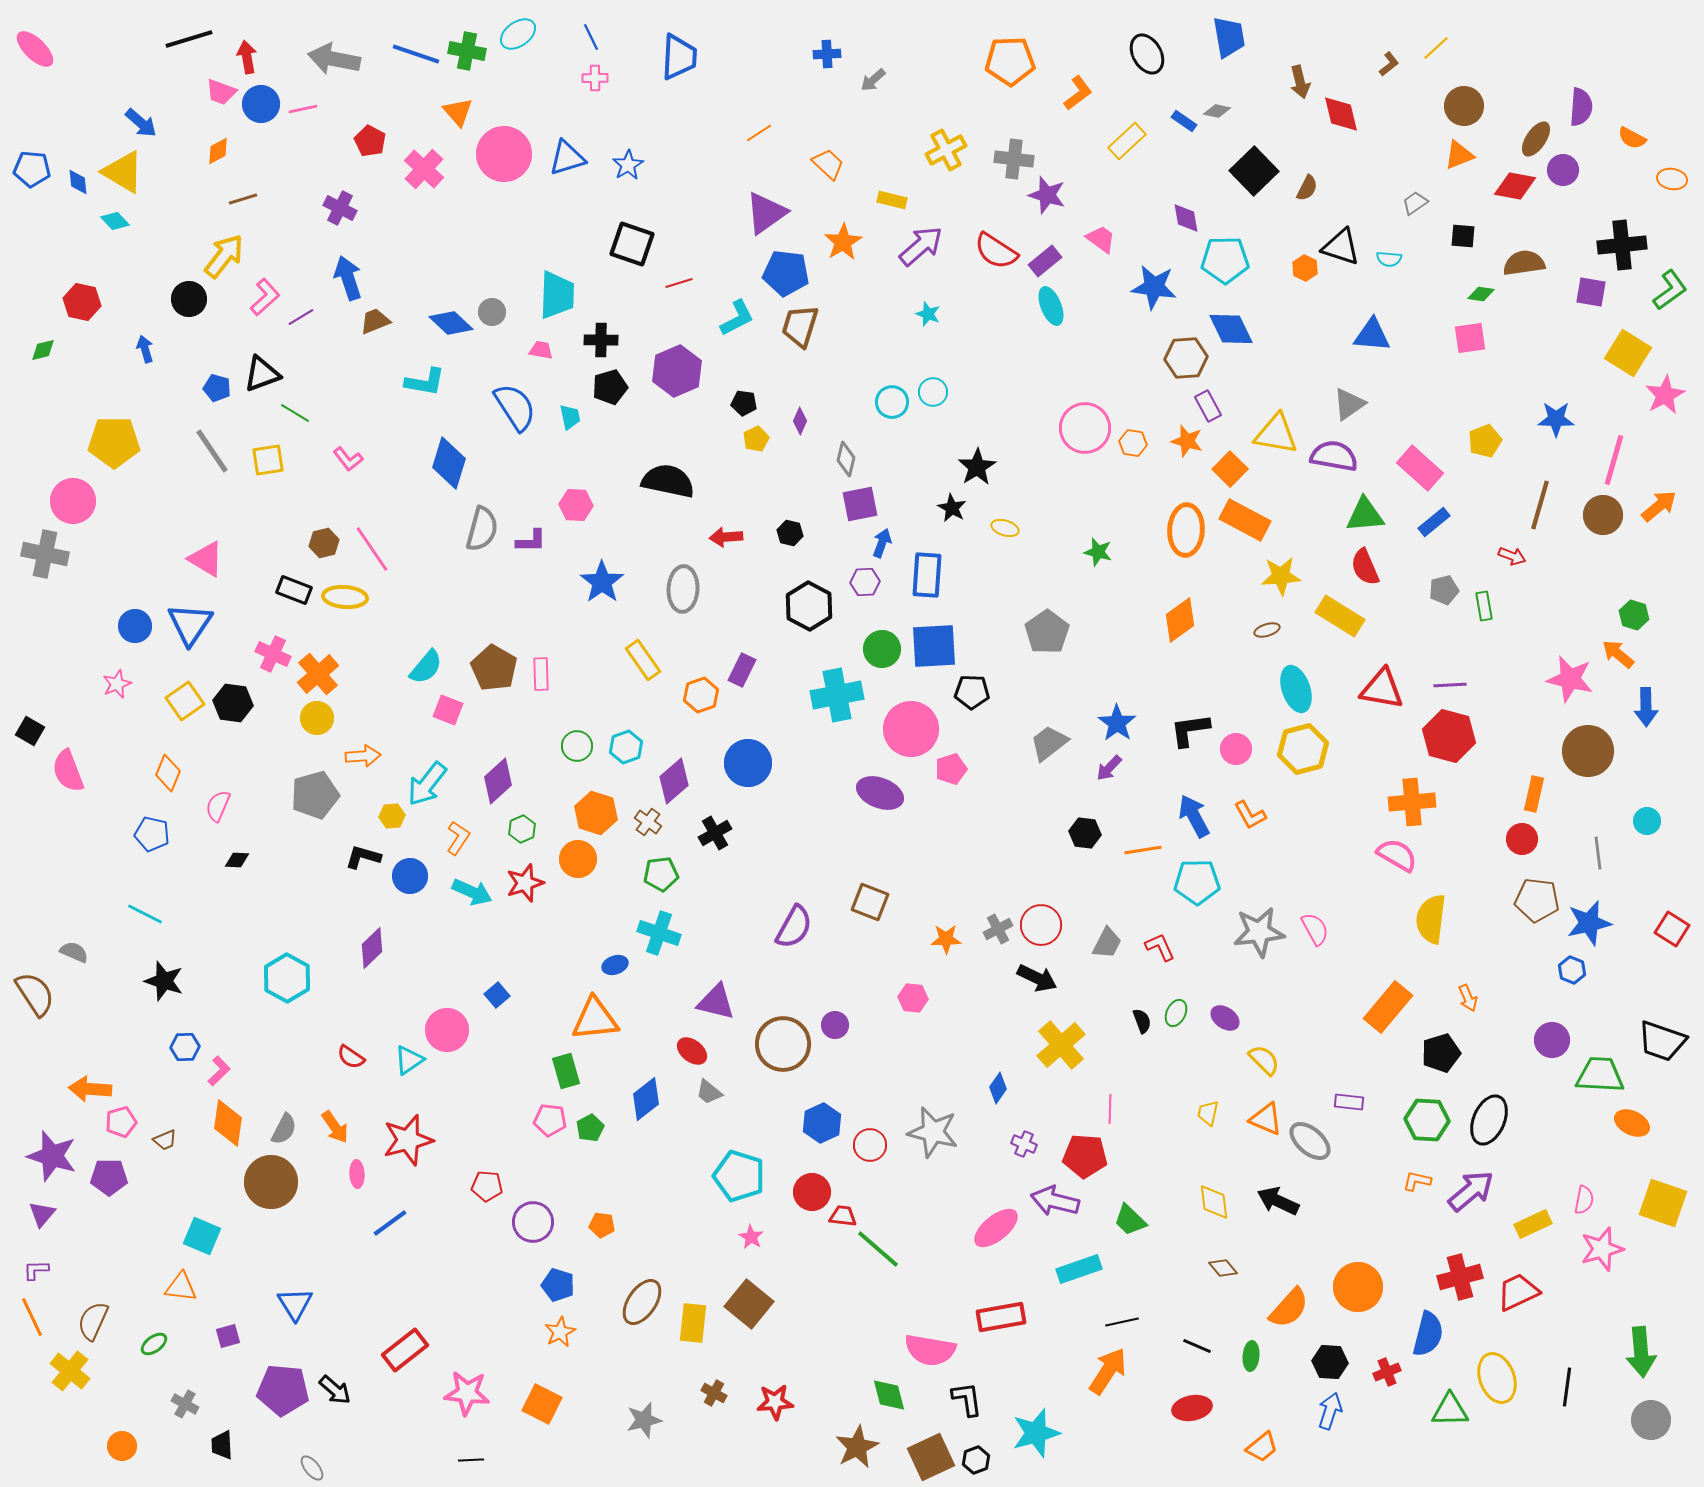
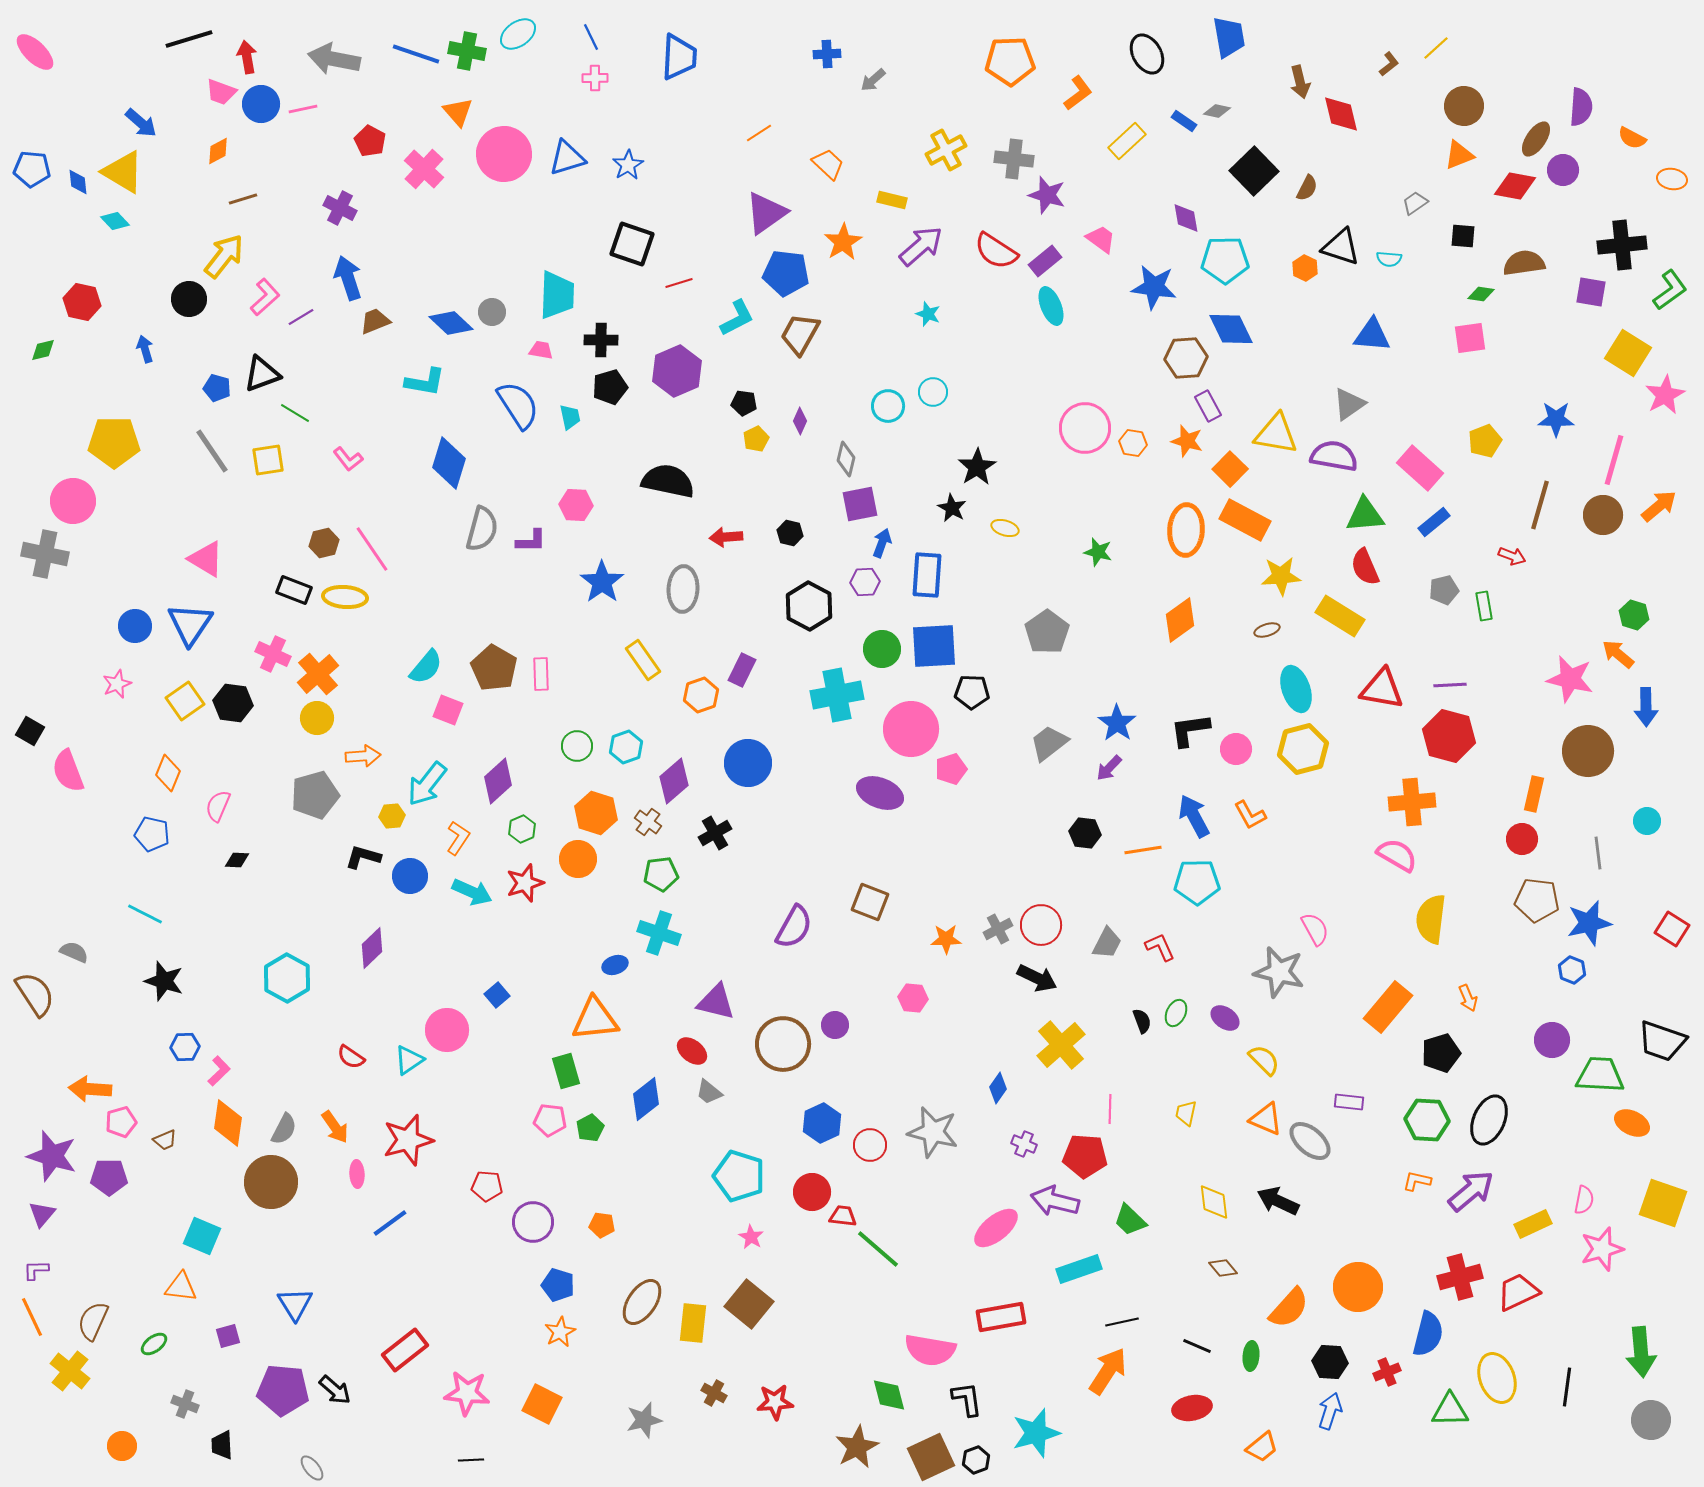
pink ellipse at (35, 49): moved 3 px down
brown trapezoid at (800, 326): moved 8 px down; rotated 12 degrees clockwise
cyan circle at (892, 402): moved 4 px left, 4 px down
blue semicircle at (515, 407): moved 3 px right, 2 px up
gray star at (1259, 932): moved 20 px right, 40 px down; rotated 21 degrees clockwise
yellow trapezoid at (1208, 1113): moved 22 px left
gray cross at (185, 1404): rotated 8 degrees counterclockwise
